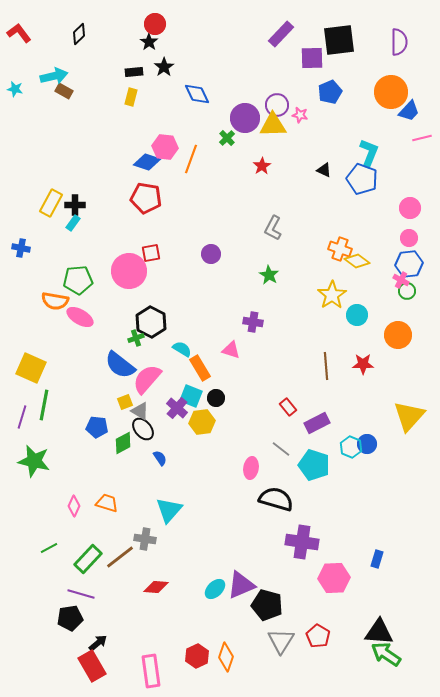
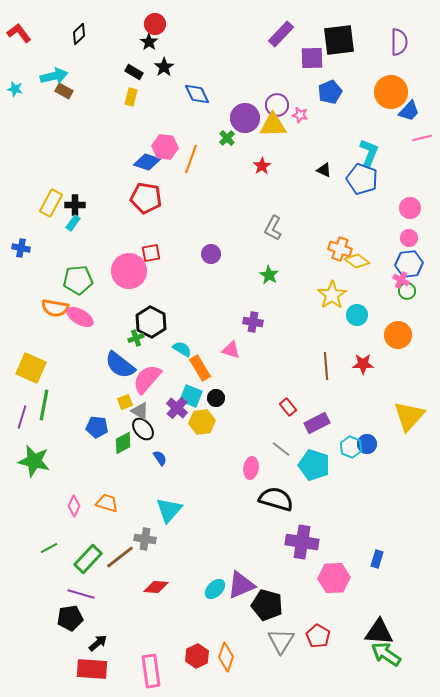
black rectangle at (134, 72): rotated 36 degrees clockwise
orange semicircle at (55, 301): moved 7 px down
red rectangle at (92, 666): moved 3 px down; rotated 56 degrees counterclockwise
